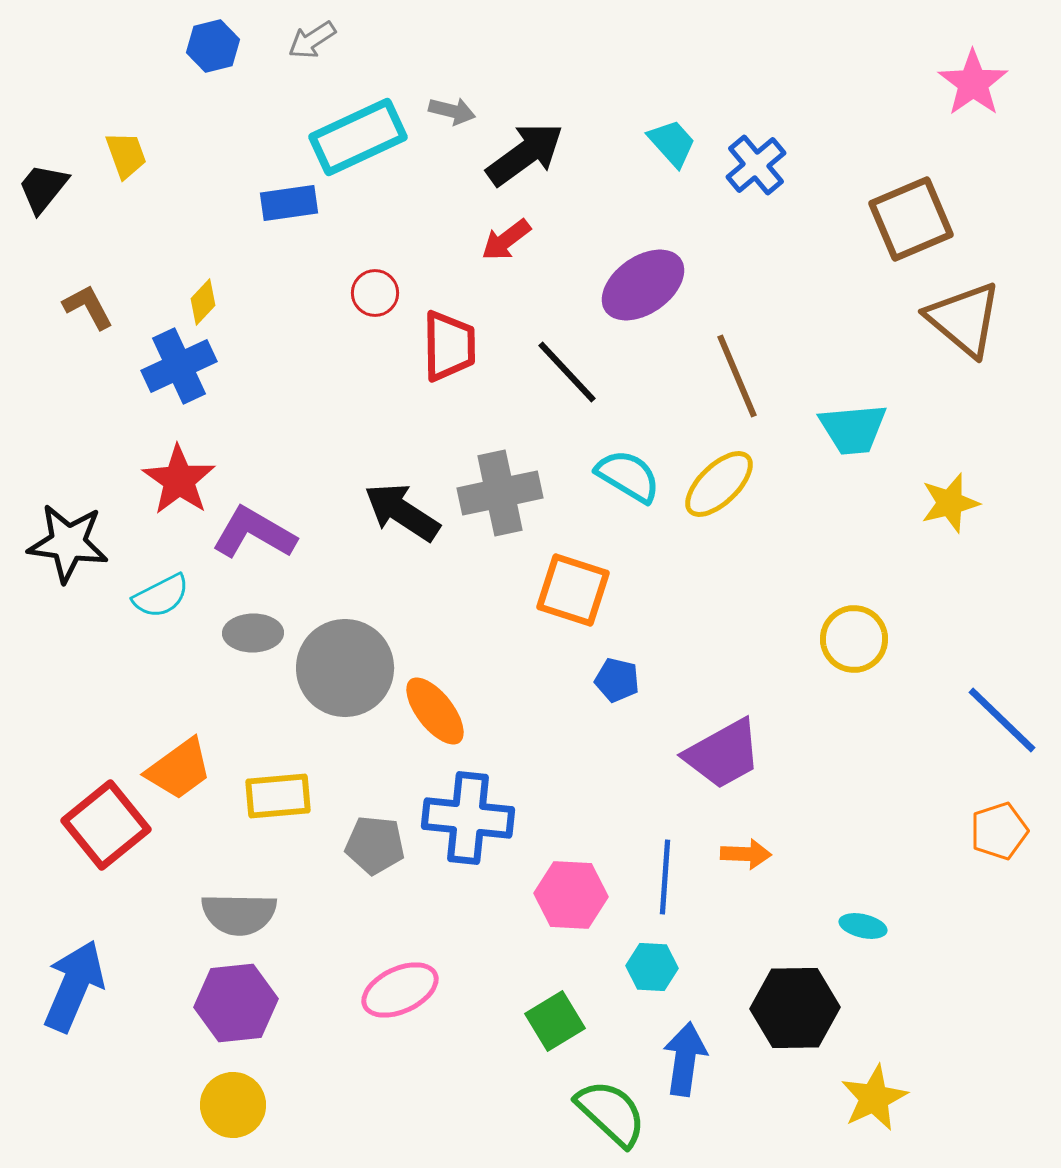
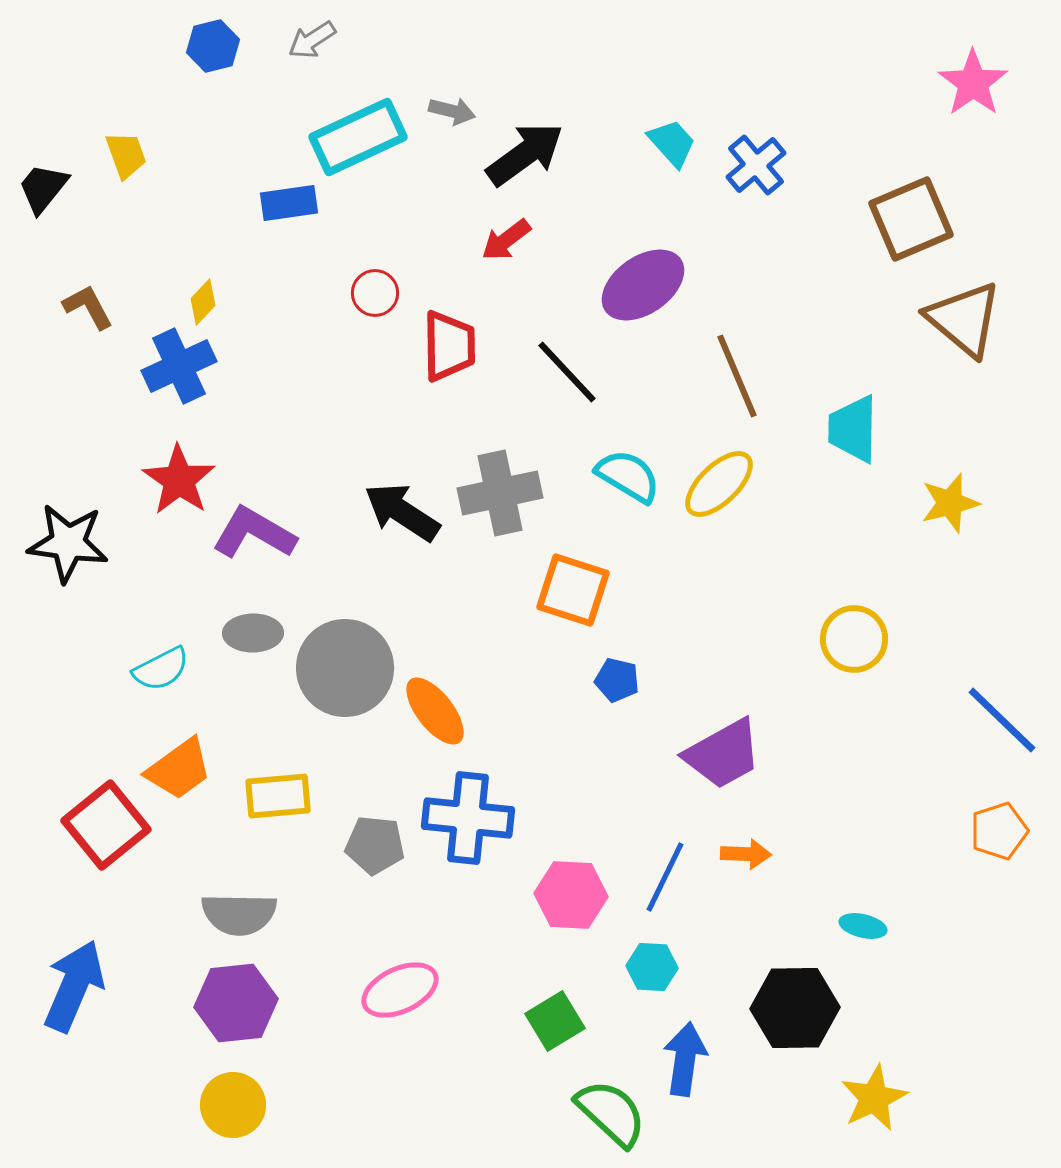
cyan trapezoid at (853, 429): rotated 96 degrees clockwise
cyan semicircle at (161, 596): moved 73 px down
blue line at (665, 877): rotated 22 degrees clockwise
